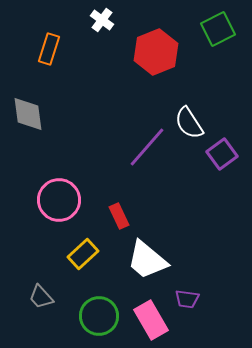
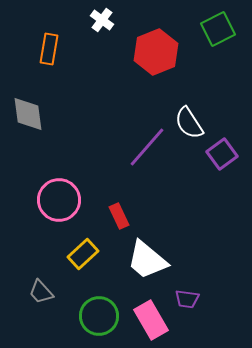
orange rectangle: rotated 8 degrees counterclockwise
gray trapezoid: moved 5 px up
